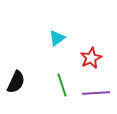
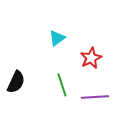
purple line: moved 1 px left, 4 px down
